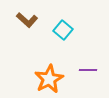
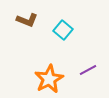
brown L-shape: rotated 20 degrees counterclockwise
purple line: rotated 30 degrees counterclockwise
